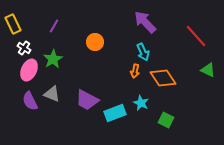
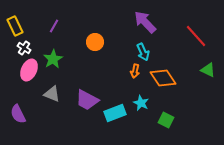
yellow rectangle: moved 2 px right, 2 px down
purple semicircle: moved 12 px left, 13 px down
